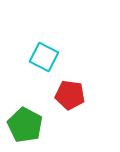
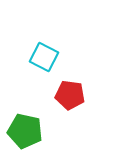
green pentagon: moved 6 px down; rotated 16 degrees counterclockwise
